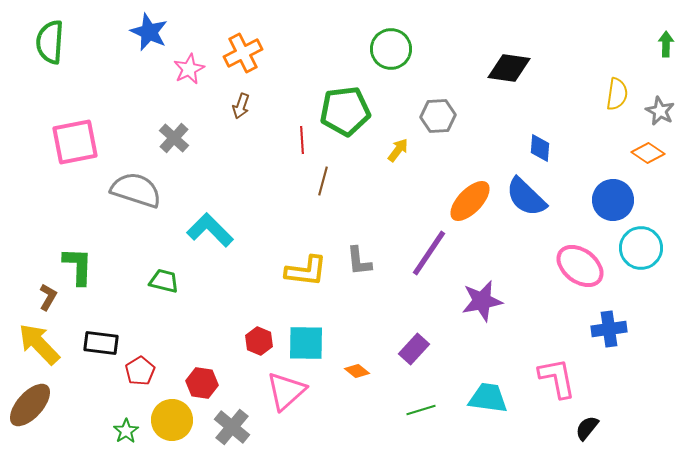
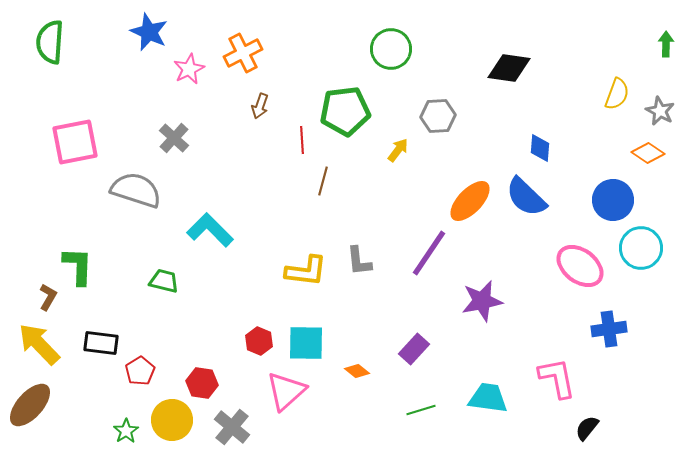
yellow semicircle at (617, 94): rotated 12 degrees clockwise
brown arrow at (241, 106): moved 19 px right
